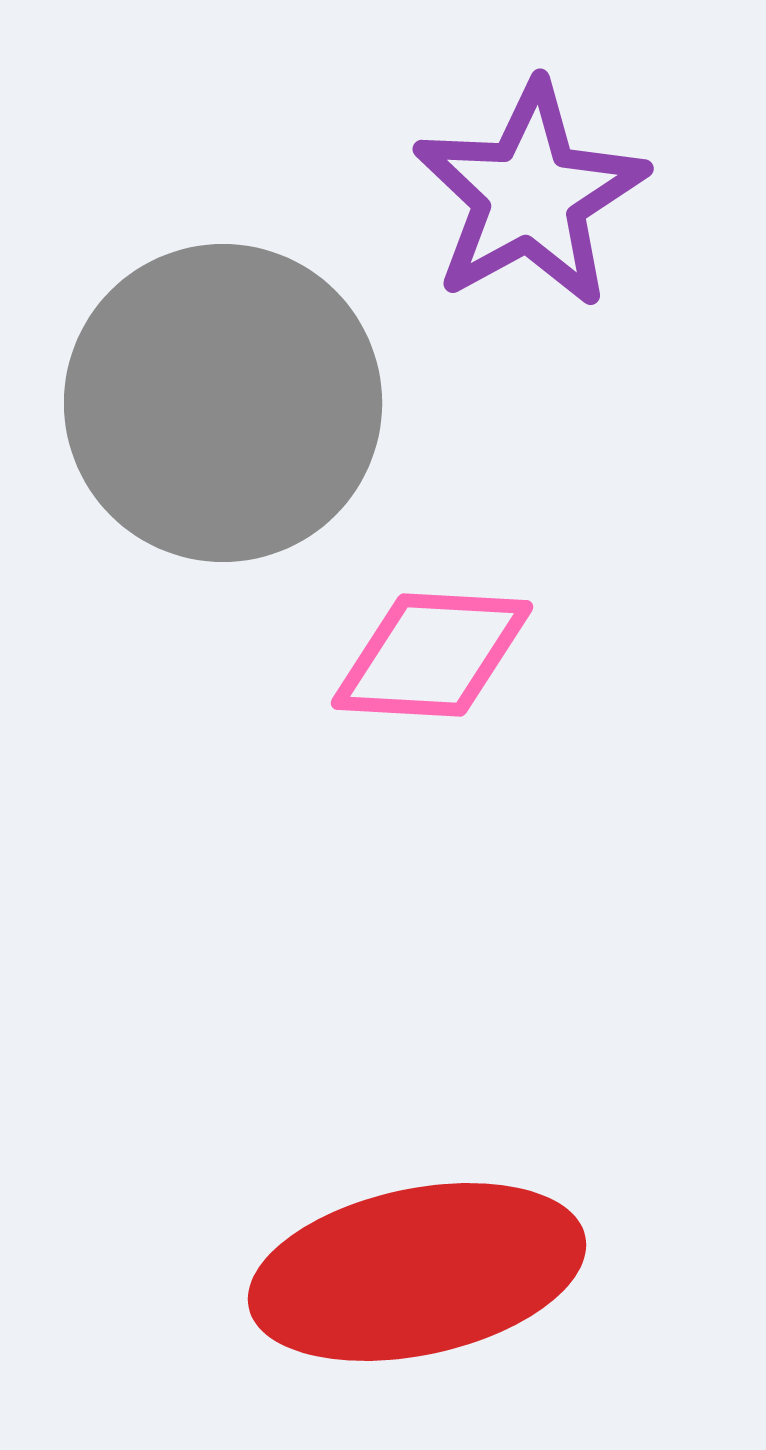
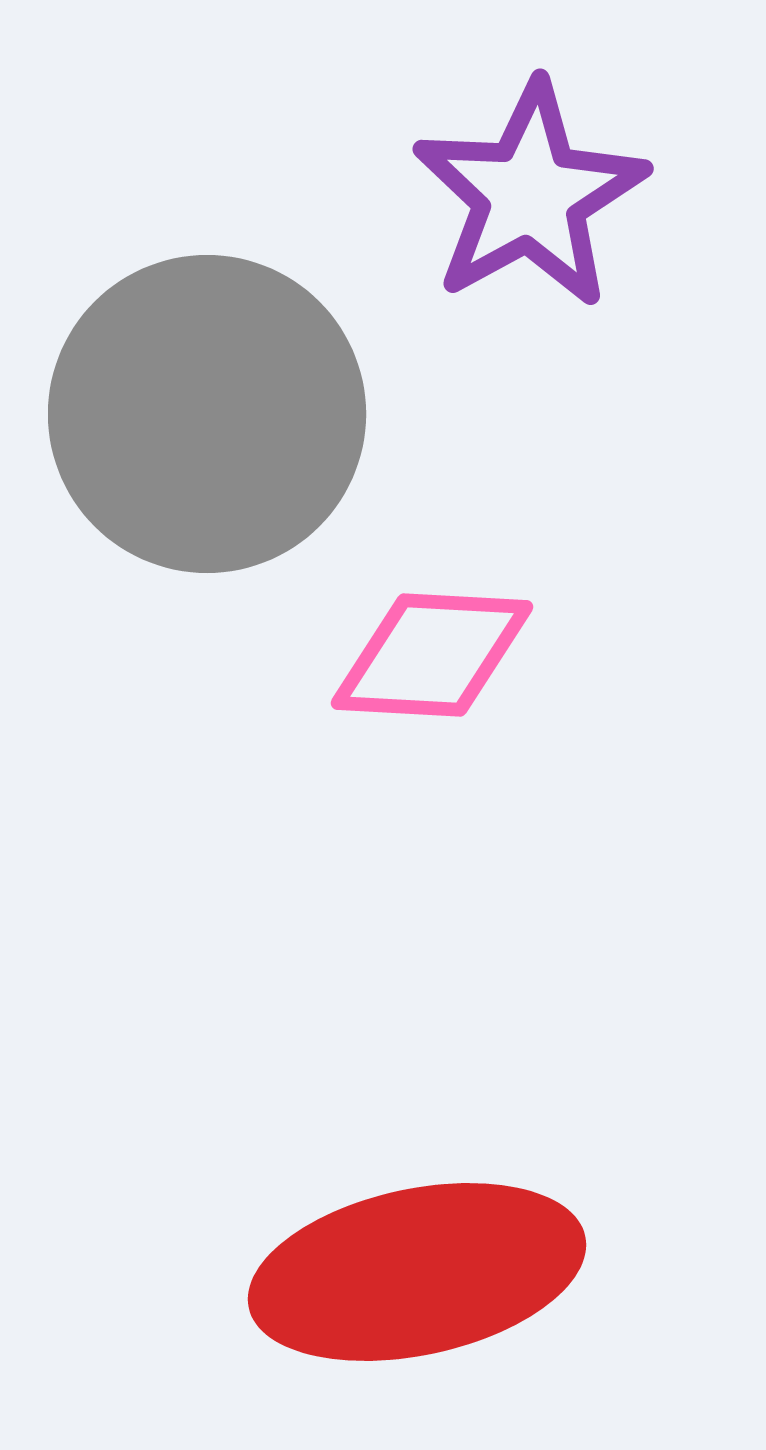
gray circle: moved 16 px left, 11 px down
